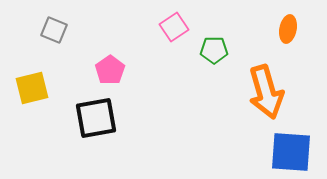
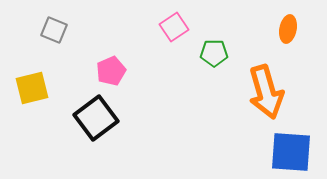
green pentagon: moved 3 px down
pink pentagon: moved 1 px right, 1 px down; rotated 12 degrees clockwise
black square: rotated 27 degrees counterclockwise
